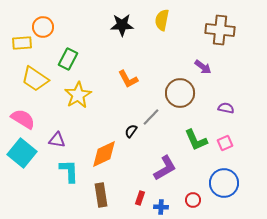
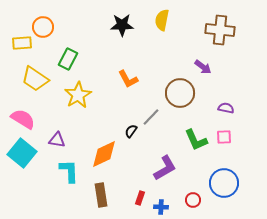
pink square: moved 1 px left, 6 px up; rotated 21 degrees clockwise
